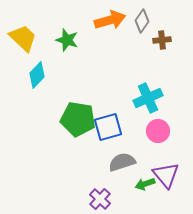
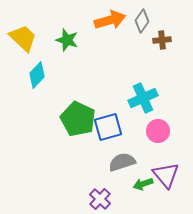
cyan cross: moved 5 px left
green pentagon: rotated 16 degrees clockwise
green arrow: moved 2 px left
